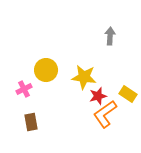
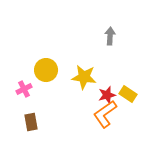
red star: moved 9 px right, 1 px up
